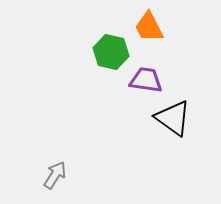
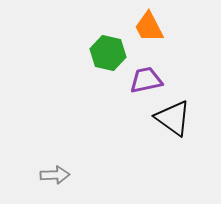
green hexagon: moved 3 px left, 1 px down
purple trapezoid: rotated 20 degrees counterclockwise
gray arrow: rotated 56 degrees clockwise
